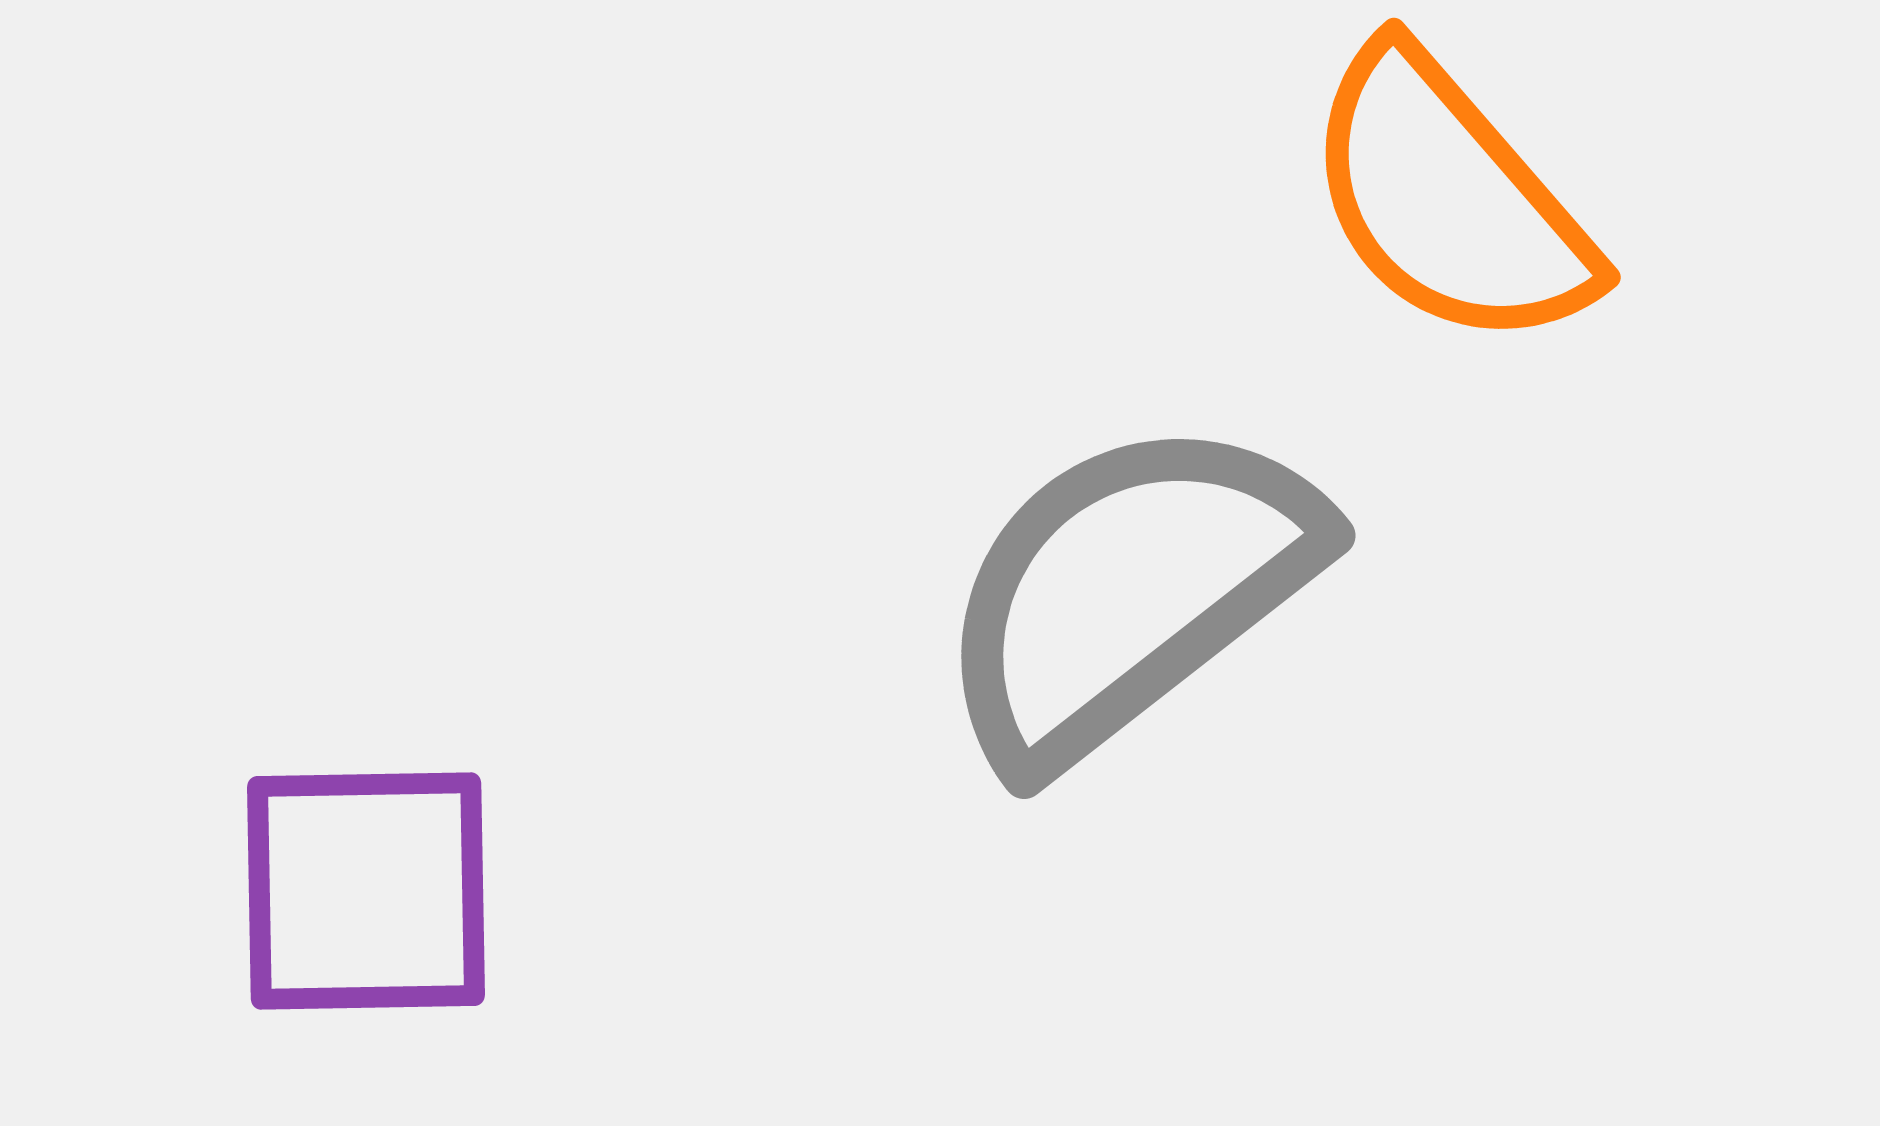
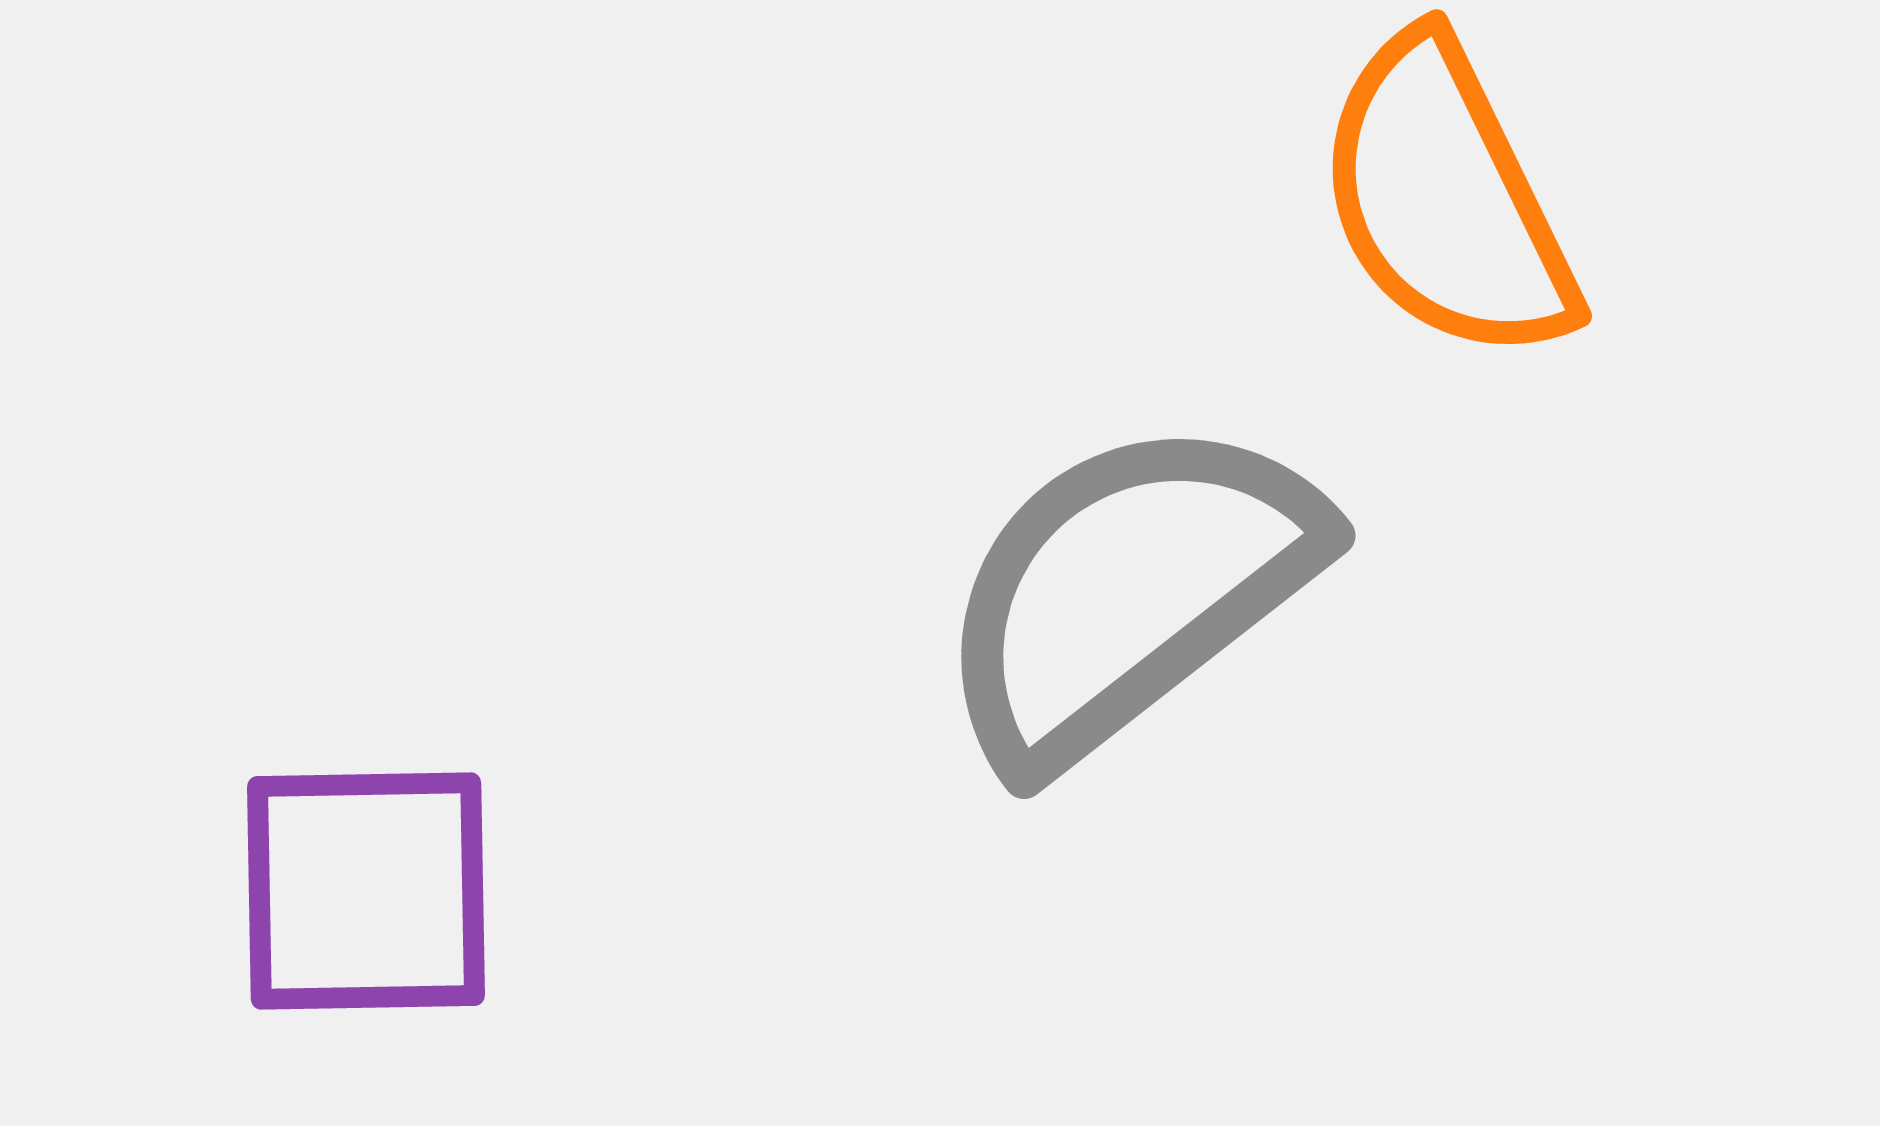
orange semicircle: moved 3 px left; rotated 15 degrees clockwise
